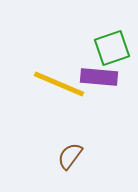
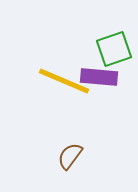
green square: moved 2 px right, 1 px down
yellow line: moved 5 px right, 3 px up
